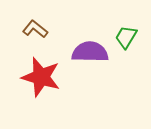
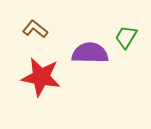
purple semicircle: moved 1 px down
red star: rotated 6 degrees counterclockwise
